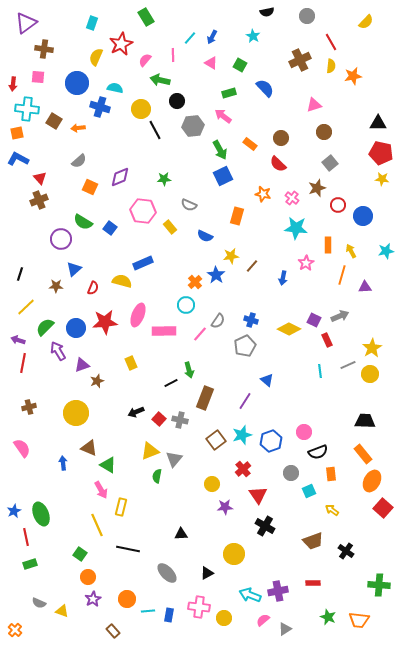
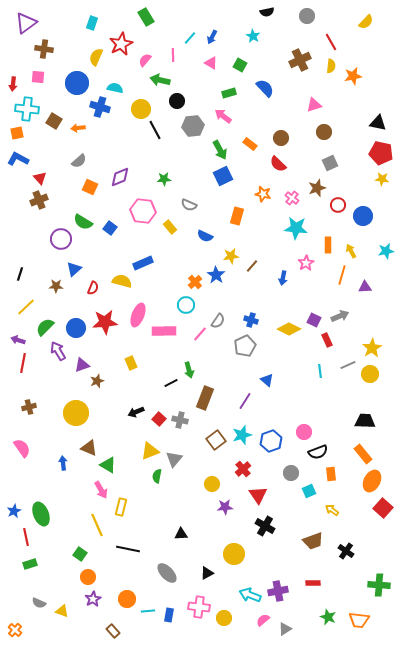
black triangle at (378, 123): rotated 12 degrees clockwise
gray square at (330, 163): rotated 14 degrees clockwise
